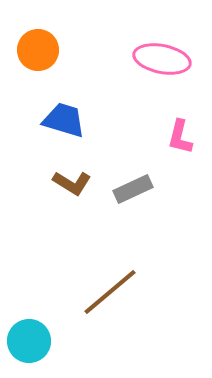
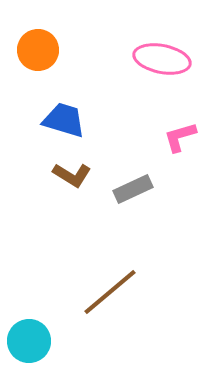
pink L-shape: rotated 60 degrees clockwise
brown L-shape: moved 8 px up
